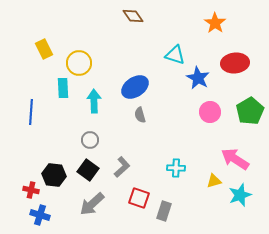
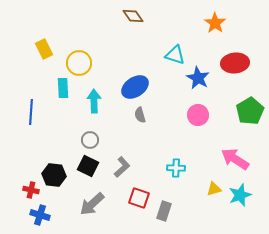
pink circle: moved 12 px left, 3 px down
black square: moved 4 px up; rotated 10 degrees counterclockwise
yellow triangle: moved 8 px down
